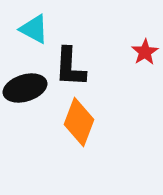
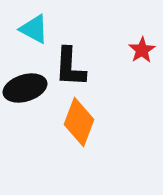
red star: moved 3 px left, 2 px up
